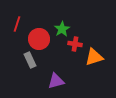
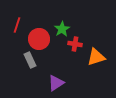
red line: moved 1 px down
orange triangle: moved 2 px right
purple triangle: moved 2 px down; rotated 18 degrees counterclockwise
